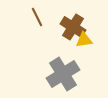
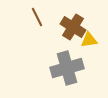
yellow triangle: moved 5 px right
gray cross: moved 4 px right, 6 px up; rotated 16 degrees clockwise
